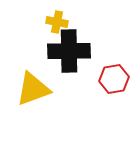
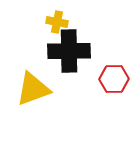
red hexagon: rotated 8 degrees clockwise
